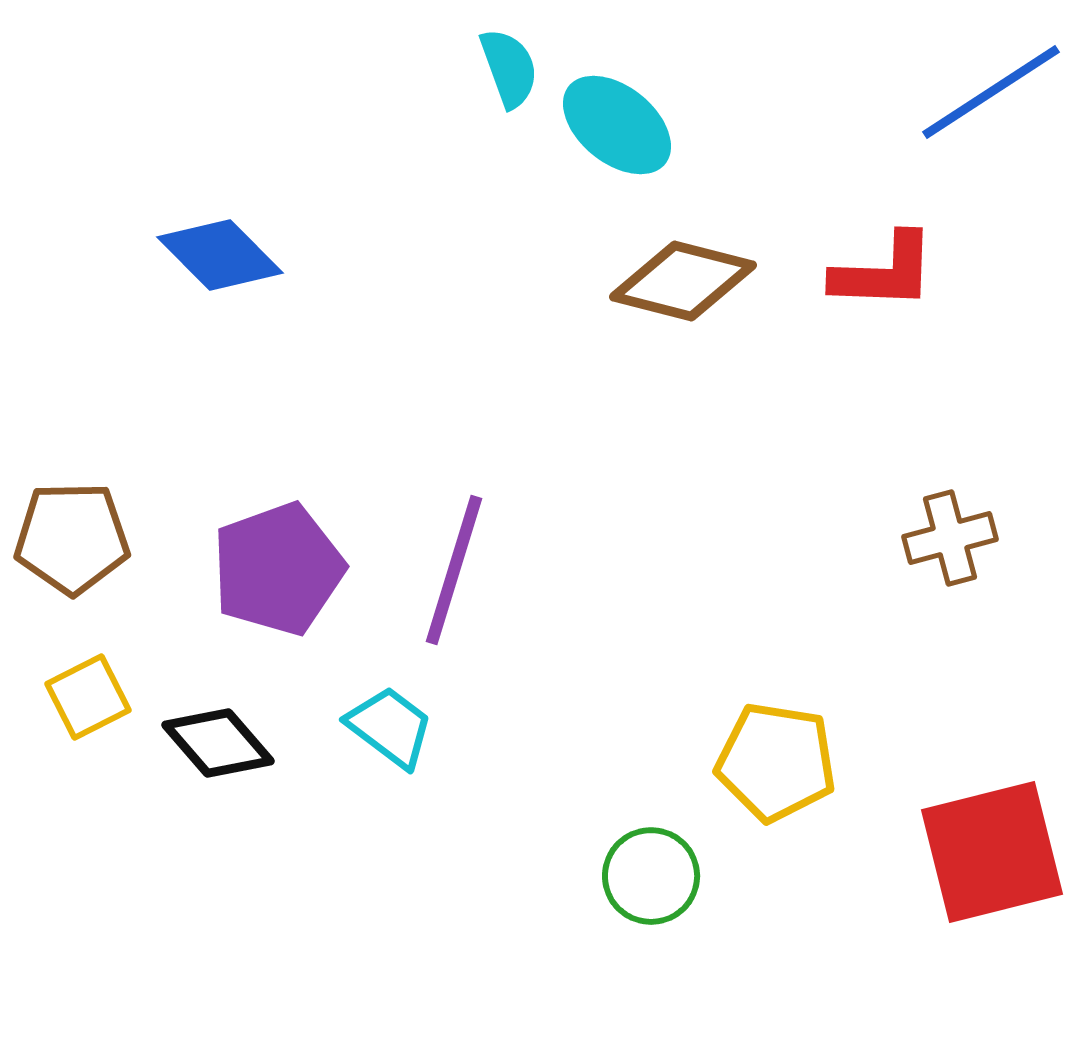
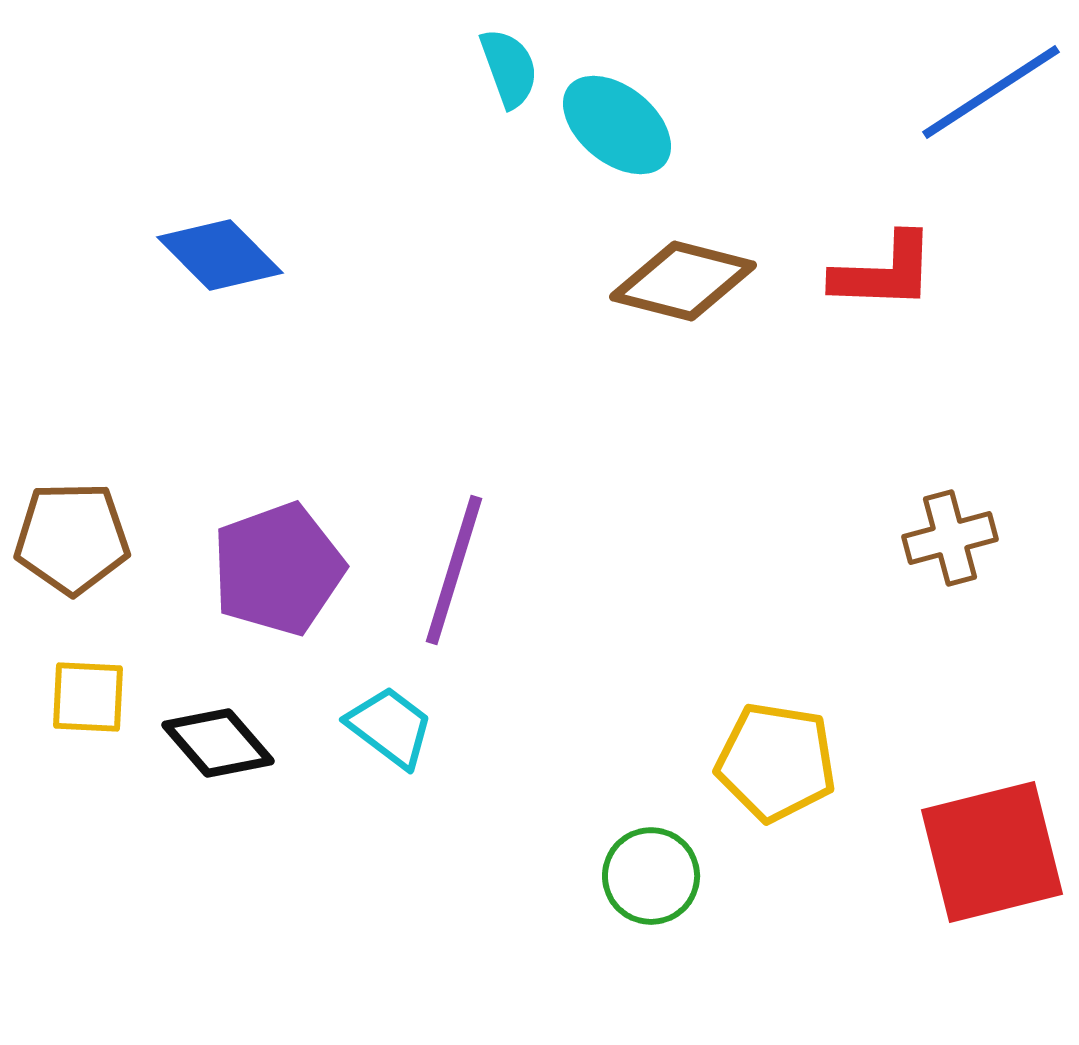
yellow square: rotated 30 degrees clockwise
